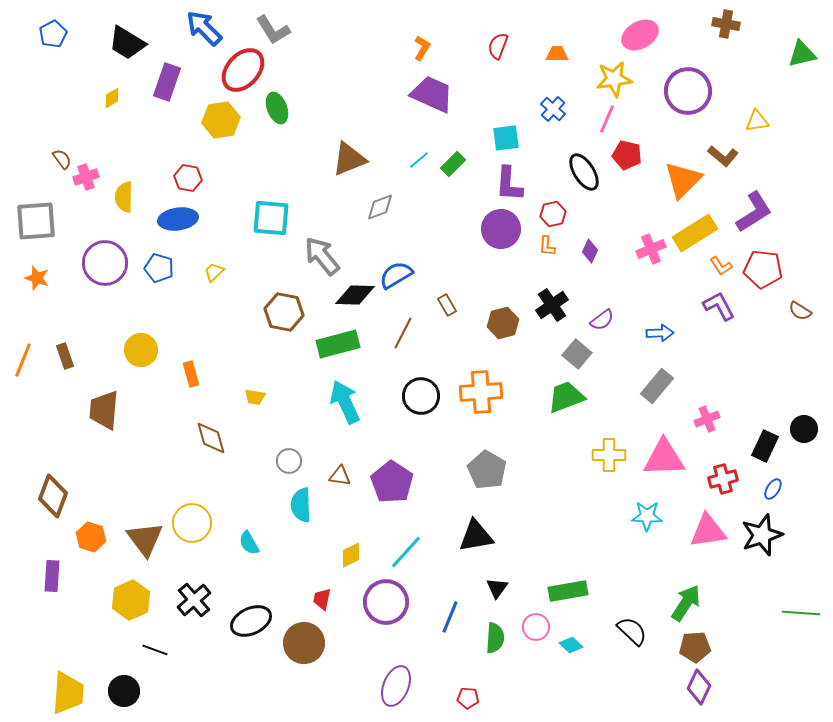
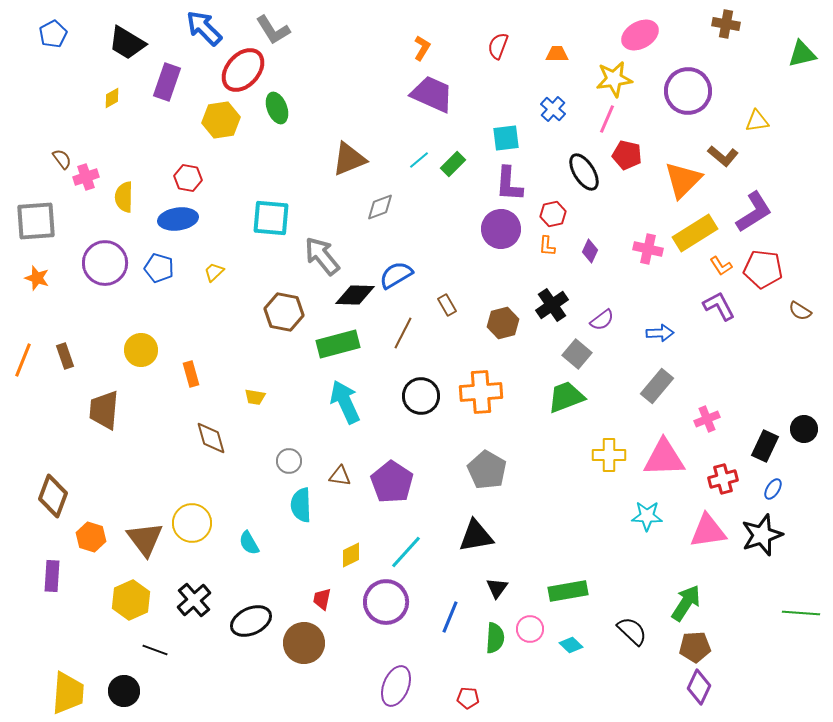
pink cross at (651, 249): moved 3 px left; rotated 36 degrees clockwise
pink circle at (536, 627): moved 6 px left, 2 px down
